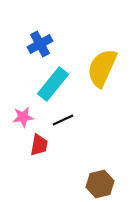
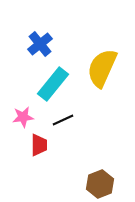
blue cross: rotated 10 degrees counterclockwise
red trapezoid: rotated 10 degrees counterclockwise
brown hexagon: rotated 8 degrees counterclockwise
